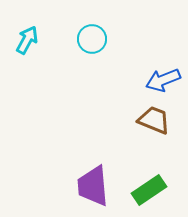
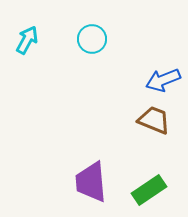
purple trapezoid: moved 2 px left, 4 px up
